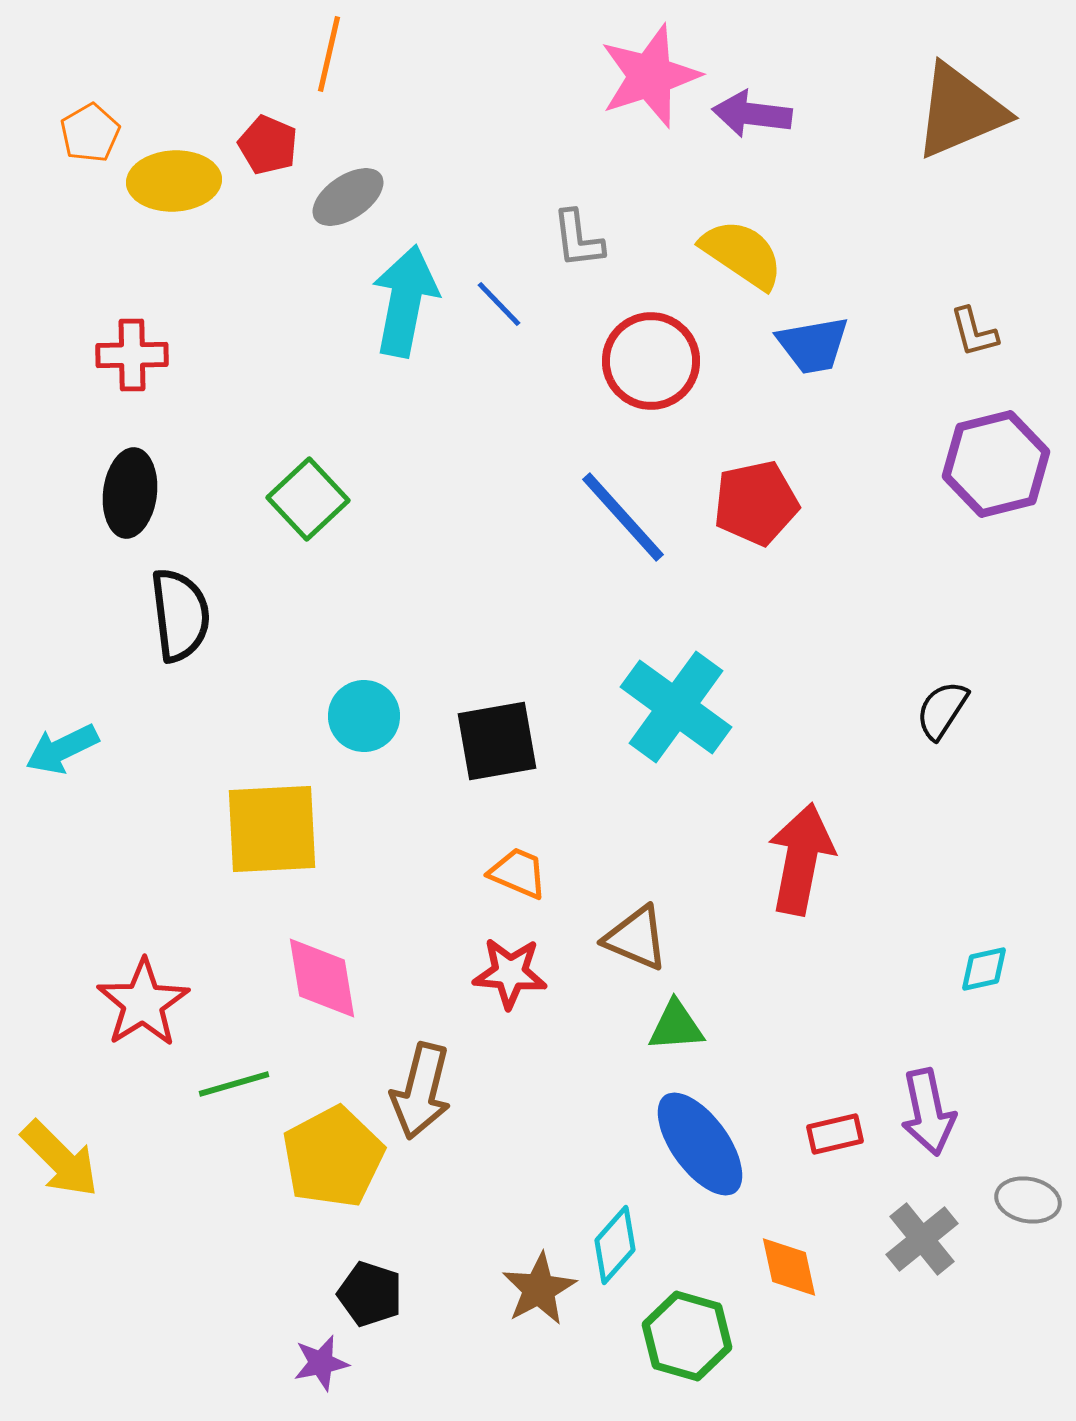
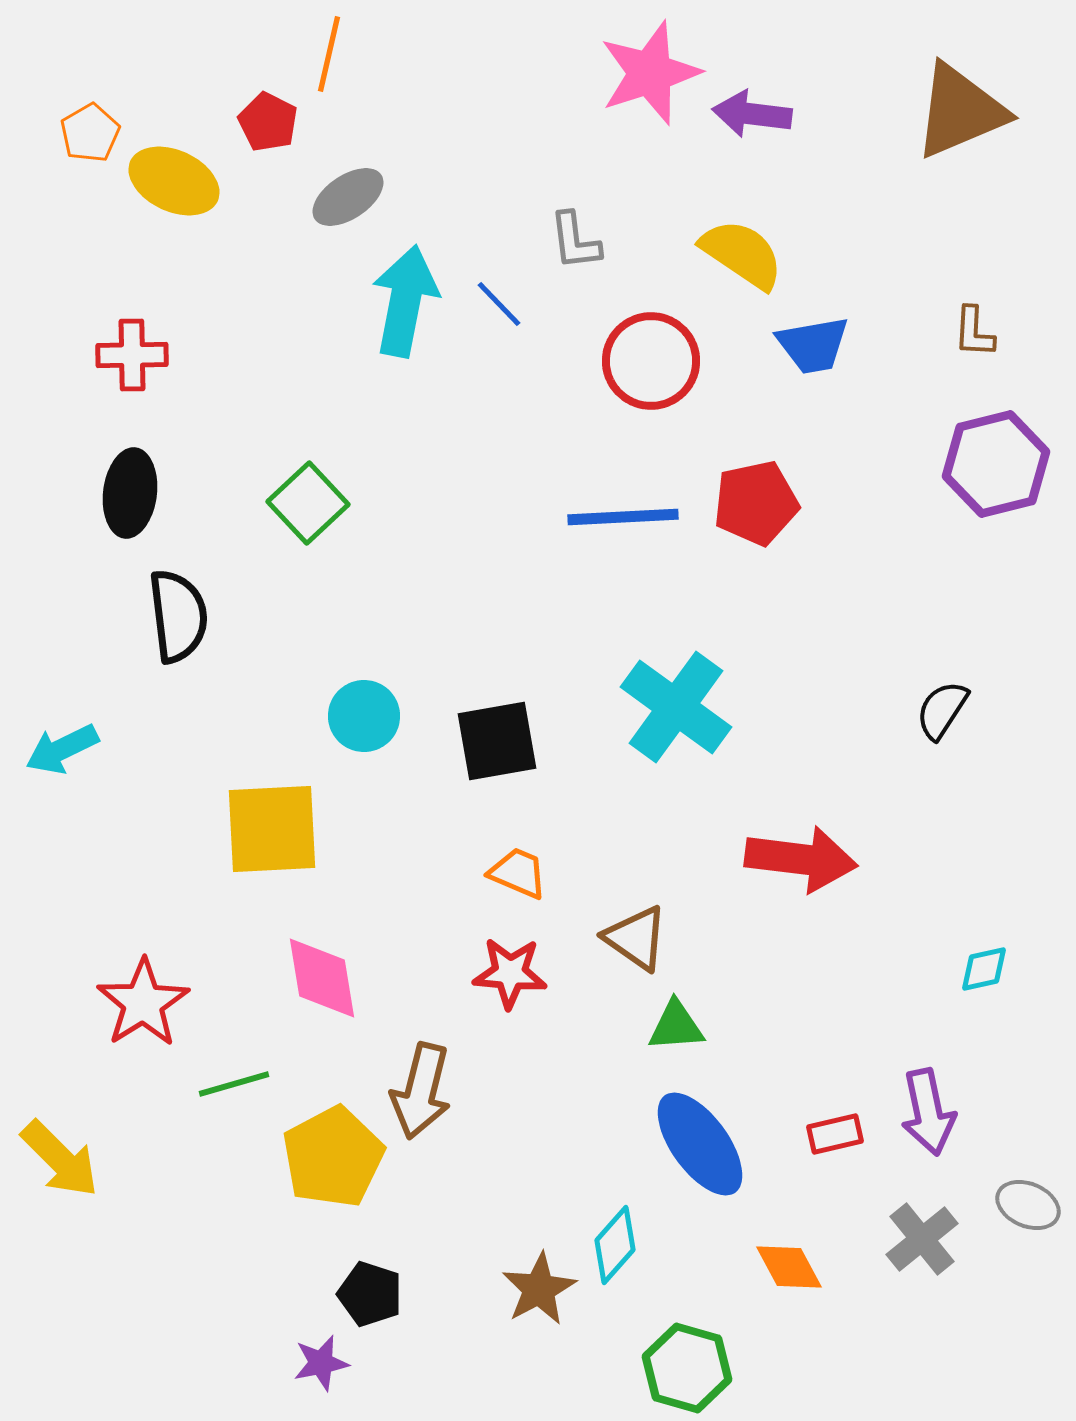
pink star at (650, 76): moved 3 px up
red pentagon at (268, 145): moved 23 px up; rotated 4 degrees clockwise
yellow ellipse at (174, 181): rotated 28 degrees clockwise
gray L-shape at (578, 239): moved 3 px left, 2 px down
brown L-shape at (974, 332): rotated 18 degrees clockwise
green square at (308, 499): moved 4 px down
blue line at (623, 517): rotated 51 degrees counterclockwise
black semicircle at (180, 615): moved 2 px left, 1 px down
red arrow at (801, 859): rotated 86 degrees clockwise
brown triangle at (636, 938): rotated 12 degrees clockwise
gray ellipse at (1028, 1200): moved 5 px down; rotated 12 degrees clockwise
orange diamond at (789, 1267): rotated 16 degrees counterclockwise
green hexagon at (687, 1336): moved 32 px down
